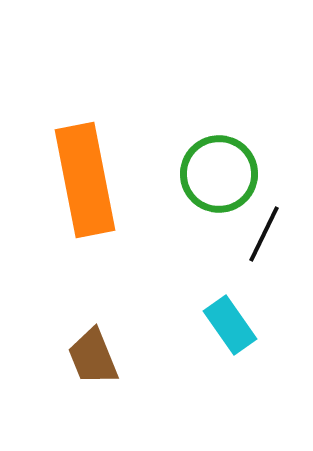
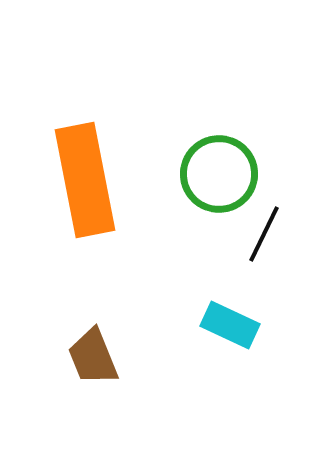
cyan rectangle: rotated 30 degrees counterclockwise
